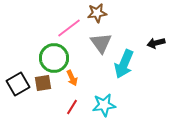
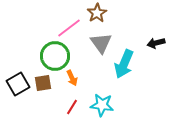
brown star: rotated 24 degrees counterclockwise
green circle: moved 1 px right, 2 px up
cyan star: moved 2 px left; rotated 15 degrees clockwise
